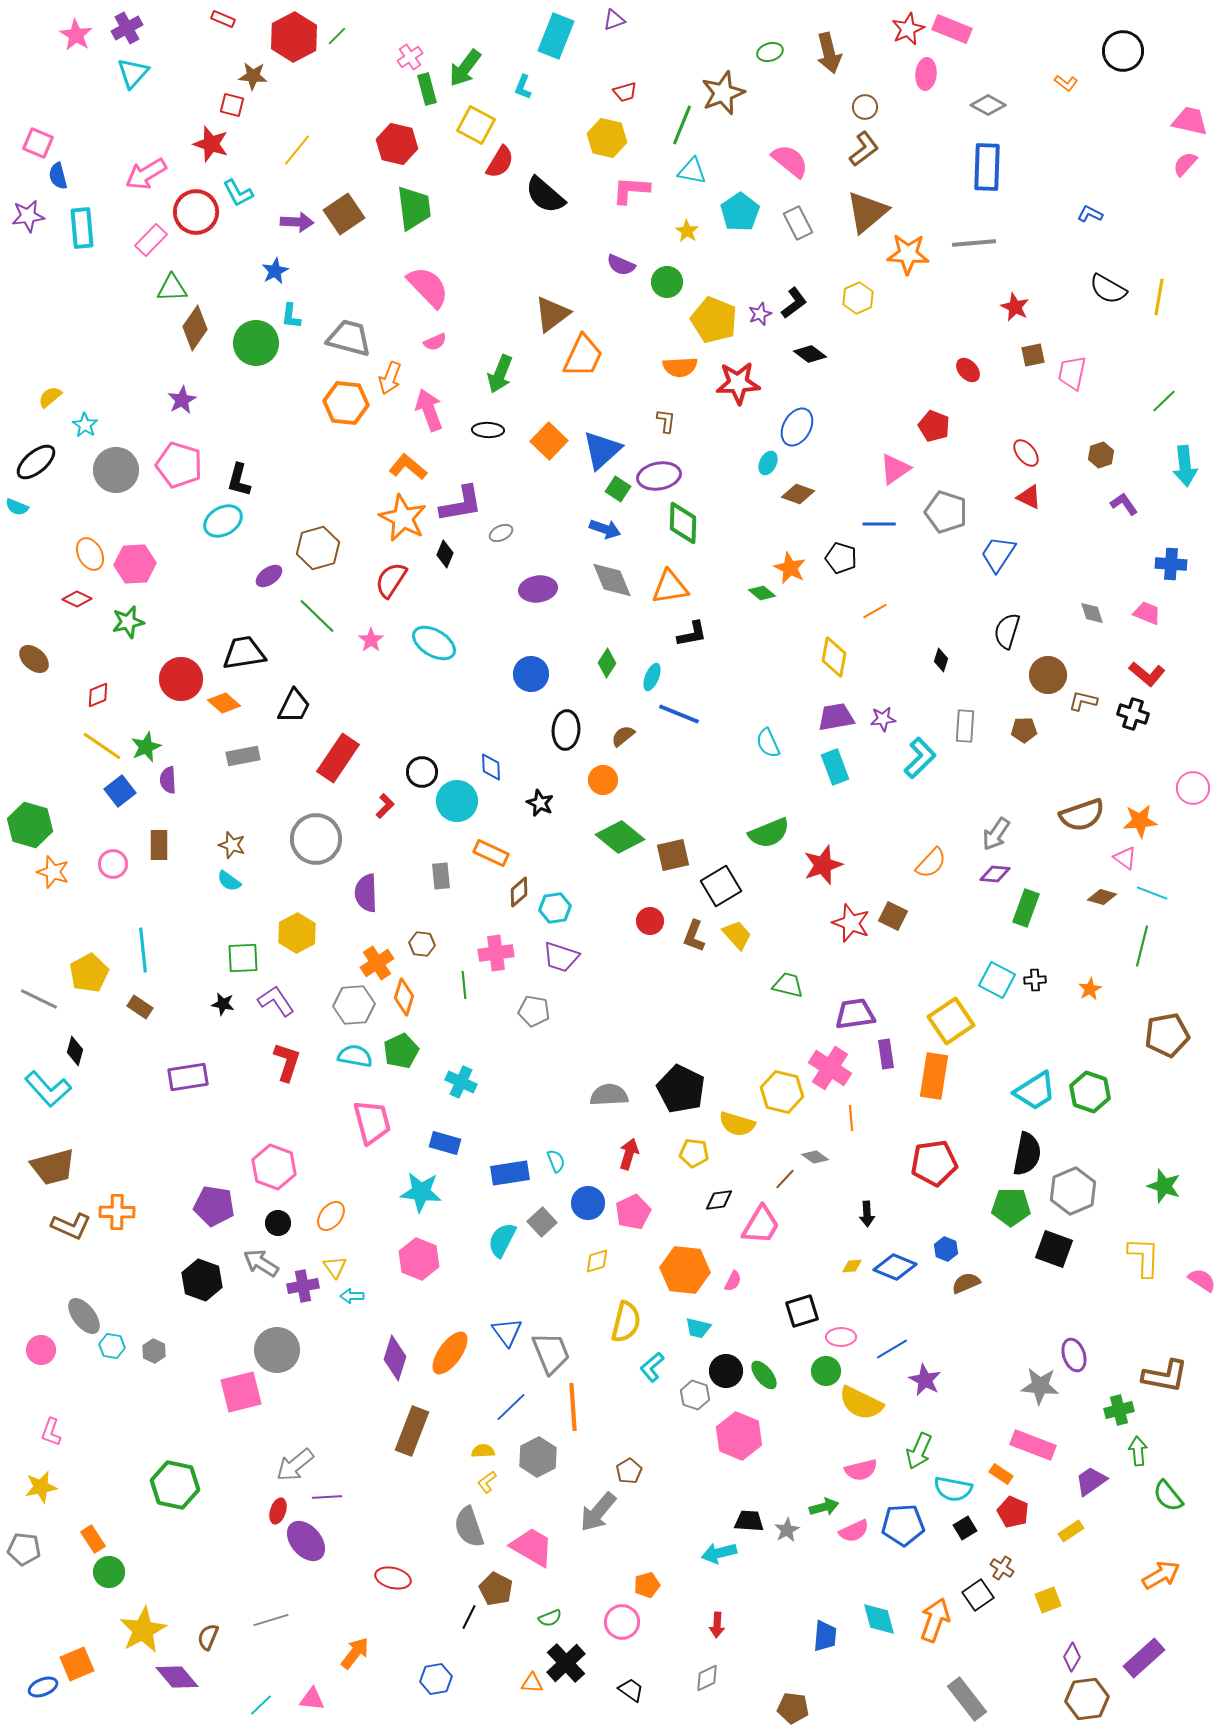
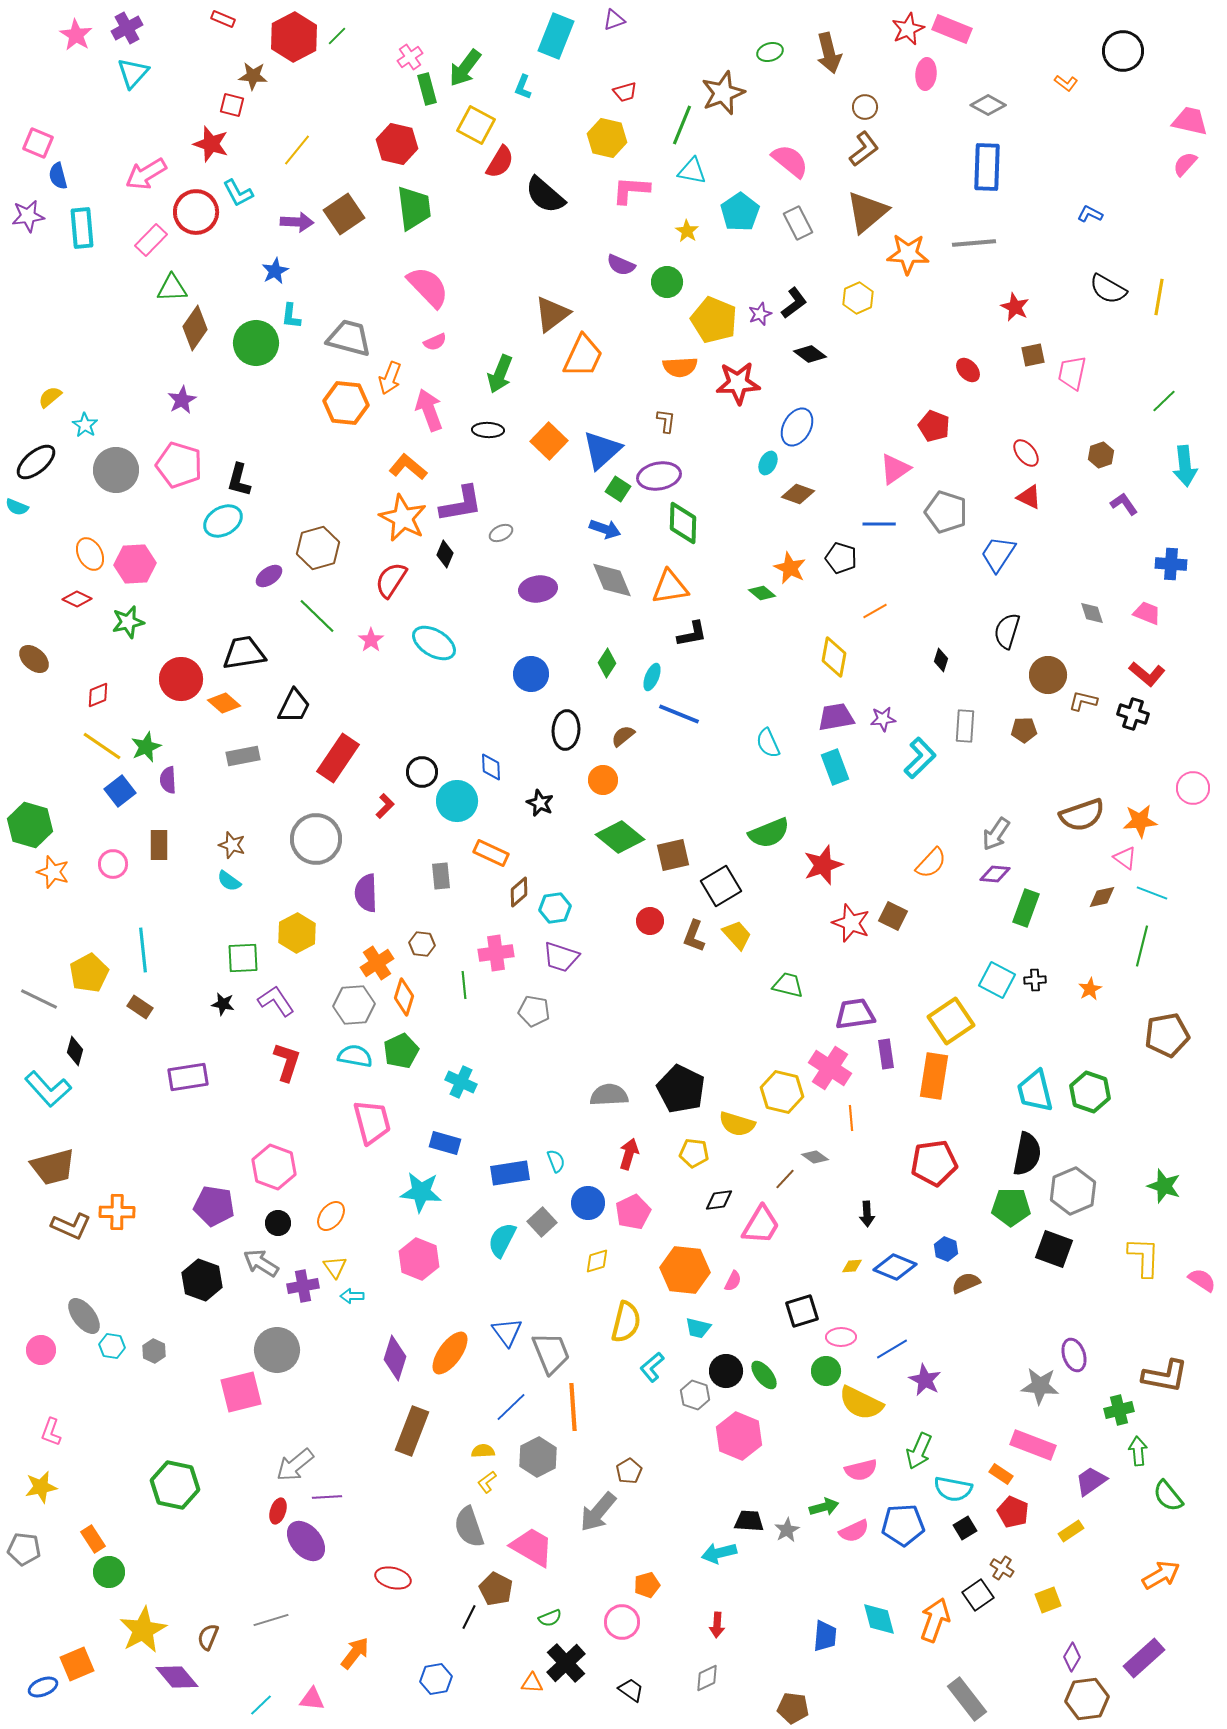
brown diamond at (1102, 897): rotated 28 degrees counterclockwise
cyan trapezoid at (1035, 1091): rotated 108 degrees clockwise
